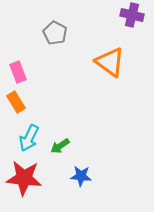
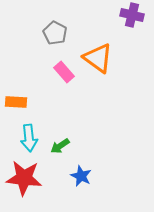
orange triangle: moved 12 px left, 4 px up
pink rectangle: moved 46 px right; rotated 20 degrees counterclockwise
orange rectangle: rotated 55 degrees counterclockwise
cyan arrow: rotated 32 degrees counterclockwise
blue star: rotated 20 degrees clockwise
